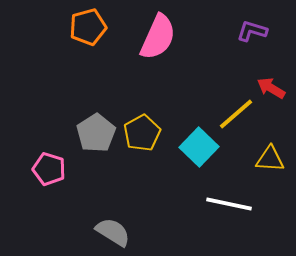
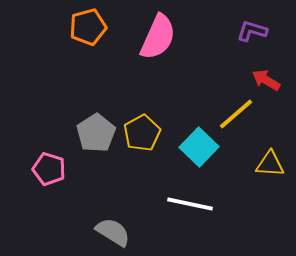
red arrow: moved 5 px left, 8 px up
yellow triangle: moved 5 px down
white line: moved 39 px left
